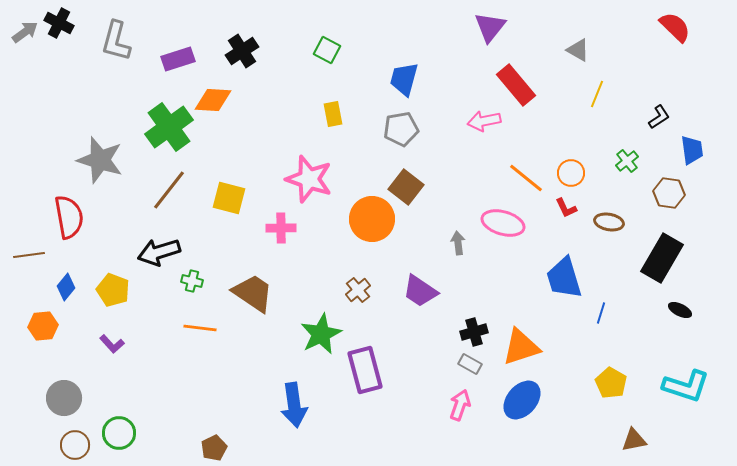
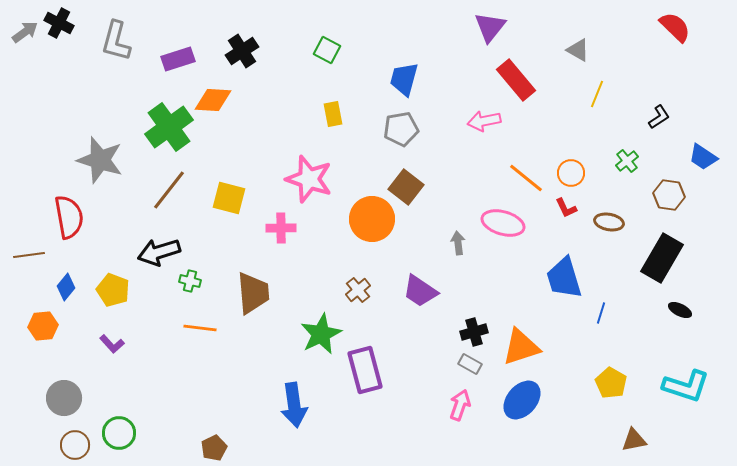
red rectangle at (516, 85): moved 5 px up
blue trapezoid at (692, 150): moved 11 px right, 7 px down; rotated 132 degrees clockwise
brown hexagon at (669, 193): moved 2 px down
green cross at (192, 281): moved 2 px left
brown trapezoid at (253, 293): rotated 51 degrees clockwise
